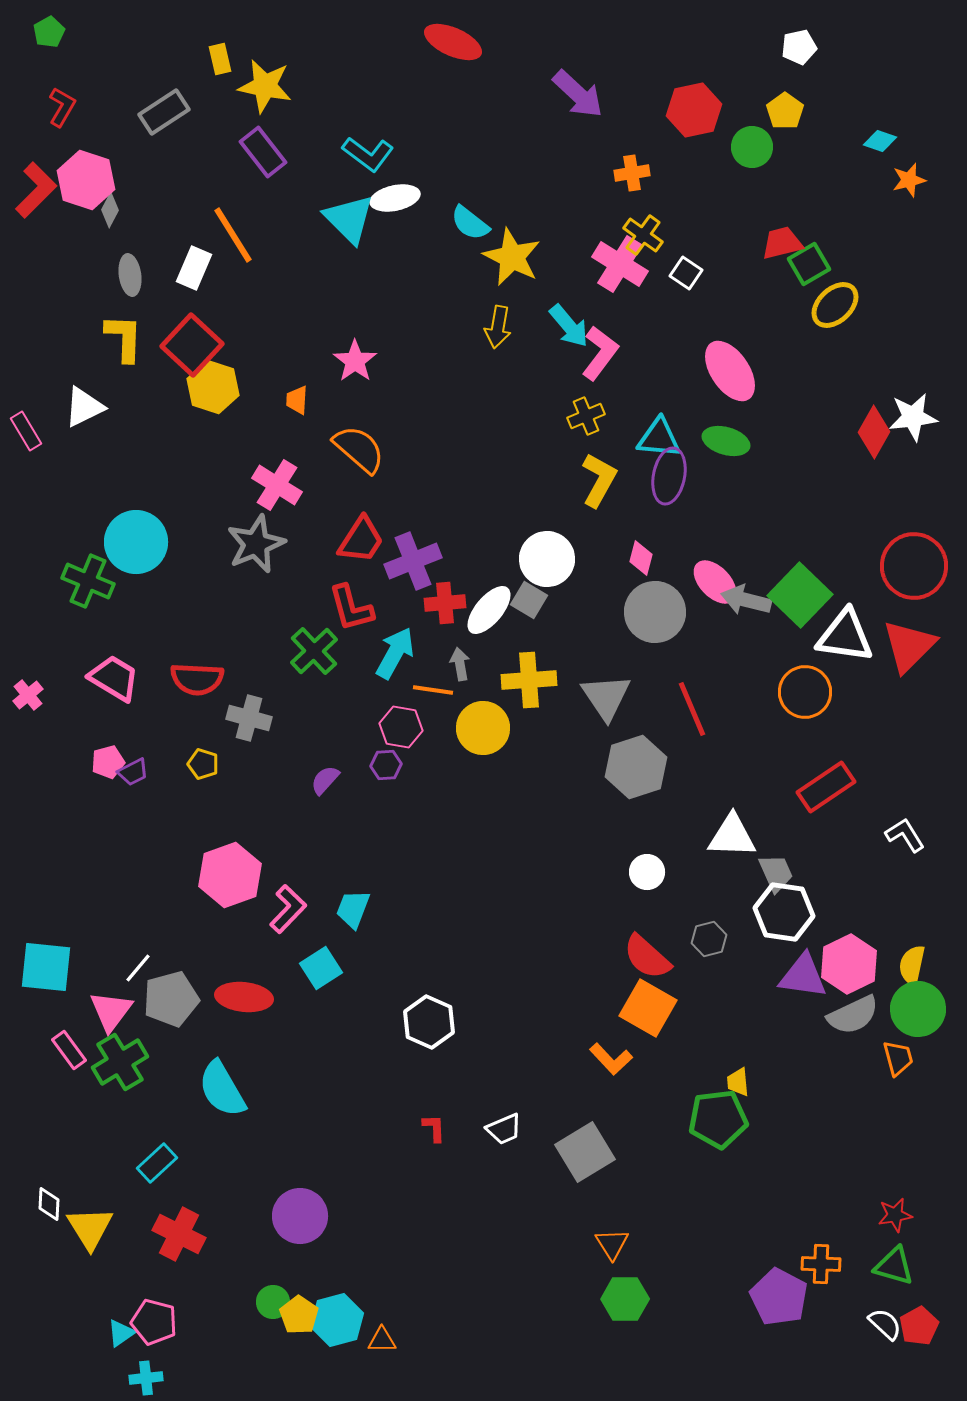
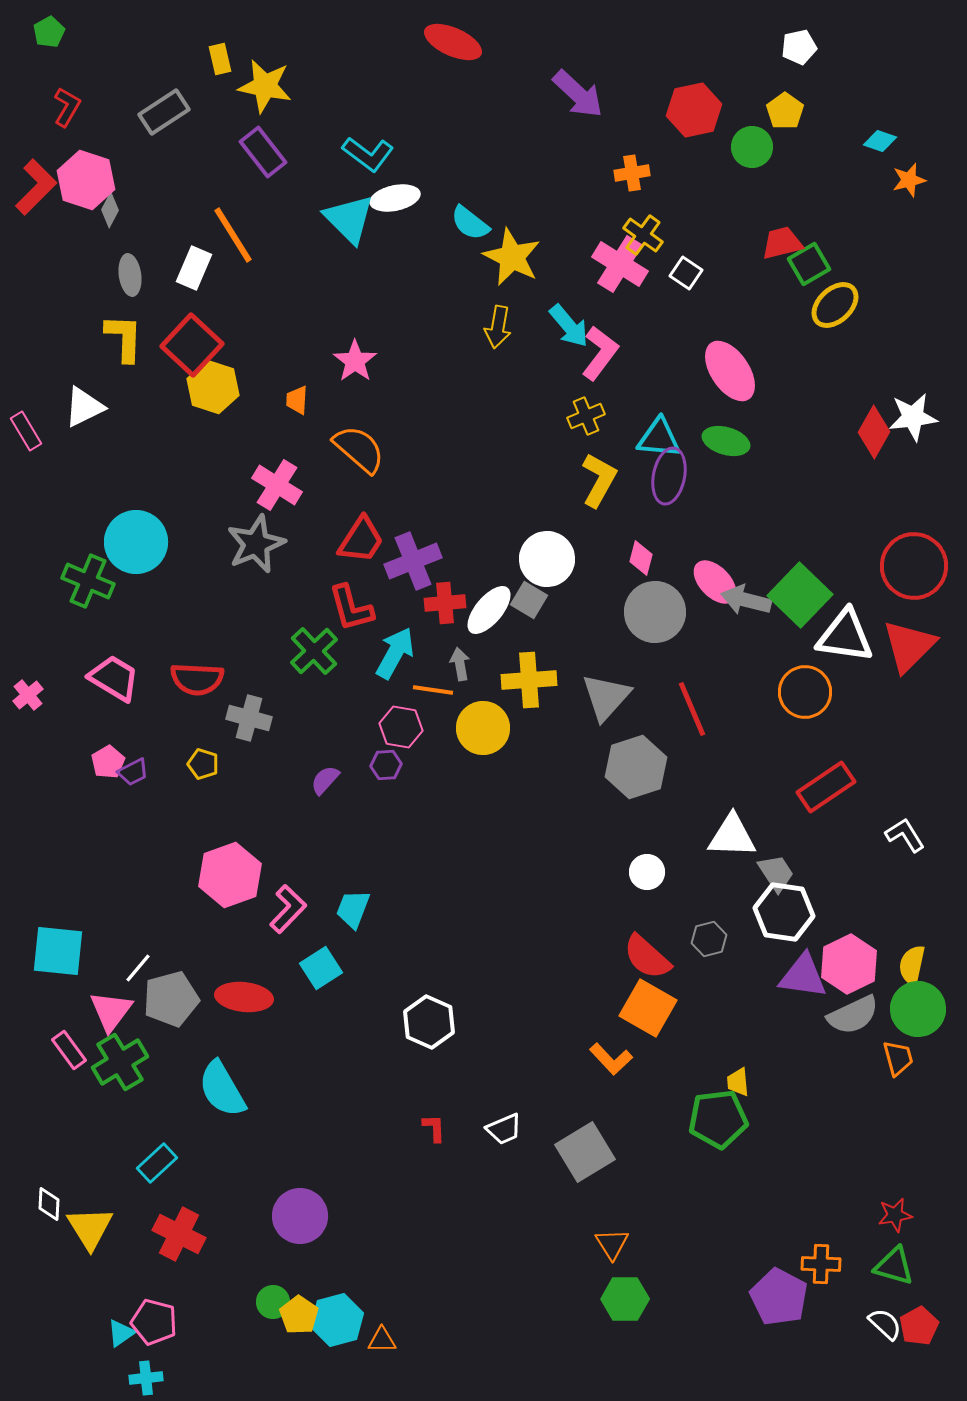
red L-shape at (62, 107): moved 5 px right
red L-shape at (36, 190): moved 3 px up
gray triangle at (606, 697): rotated 16 degrees clockwise
pink pentagon at (108, 762): rotated 16 degrees counterclockwise
gray trapezoid at (776, 873): rotated 9 degrees counterclockwise
cyan square at (46, 967): moved 12 px right, 16 px up
